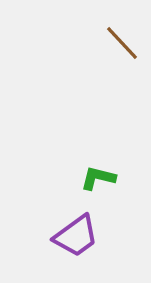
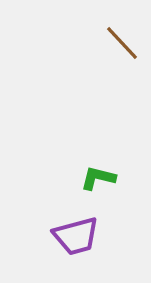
purple trapezoid: rotated 21 degrees clockwise
